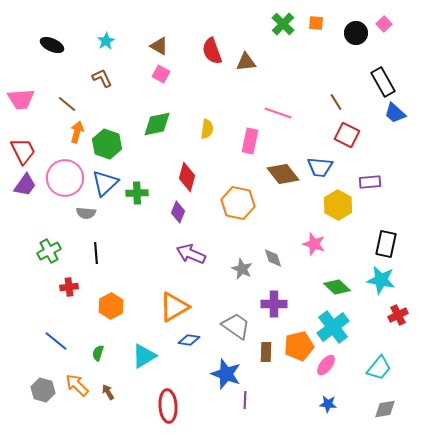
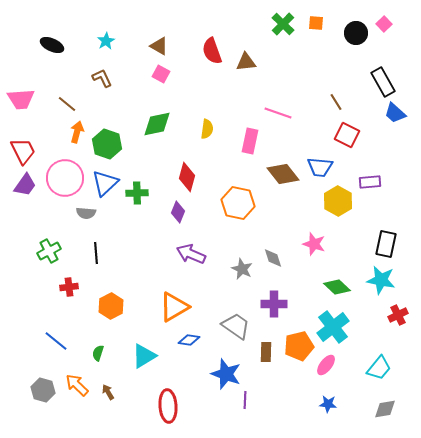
yellow hexagon at (338, 205): moved 4 px up
